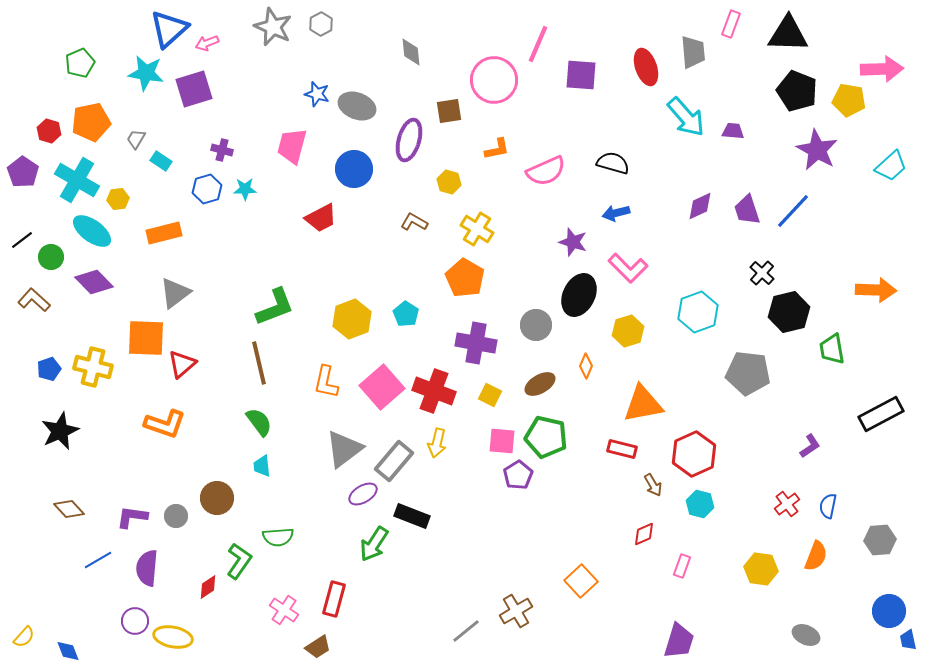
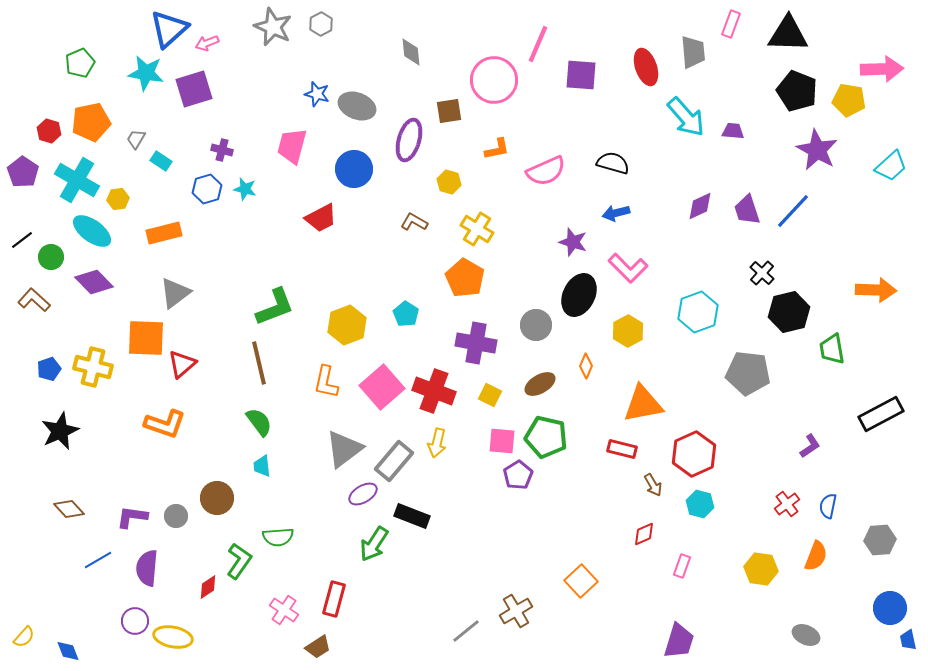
cyan star at (245, 189): rotated 15 degrees clockwise
yellow hexagon at (352, 319): moved 5 px left, 6 px down
yellow hexagon at (628, 331): rotated 12 degrees counterclockwise
blue circle at (889, 611): moved 1 px right, 3 px up
